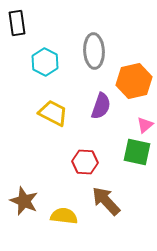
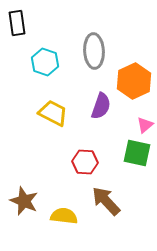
cyan hexagon: rotated 8 degrees counterclockwise
orange hexagon: rotated 12 degrees counterclockwise
green square: moved 1 px down
